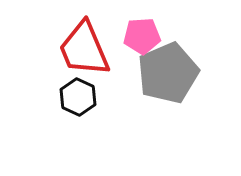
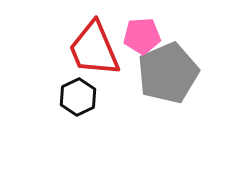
red trapezoid: moved 10 px right
black hexagon: rotated 9 degrees clockwise
